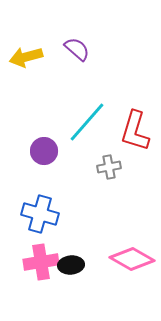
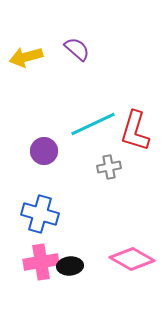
cyan line: moved 6 px right, 2 px down; rotated 24 degrees clockwise
black ellipse: moved 1 px left, 1 px down
